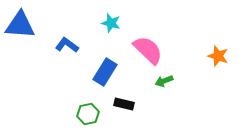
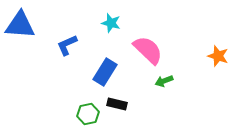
blue L-shape: rotated 60 degrees counterclockwise
black rectangle: moved 7 px left
